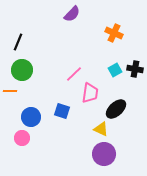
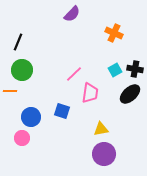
black ellipse: moved 14 px right, 15 px up
yellow triangle: rotated 35 degrees counterclockwise
